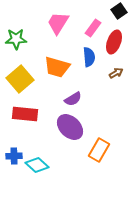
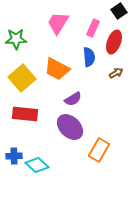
pink rectangle: rotated 12 degrees counterclockwise
orange trapezoid: moved 2 px down; rotated 12 degrees clockwise
yellow square: moved 2 px right, 1 px up
